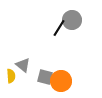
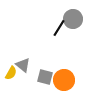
gray circle: moved 1 px right, 1 px up
yellow semicircle: moved 3 px up; rotated 32 degrees clockwise
orange circle: moved 3 px right, 1 px up
